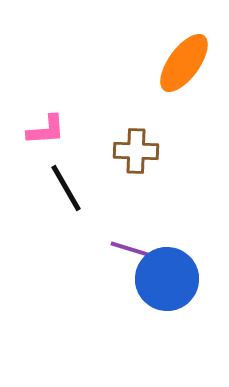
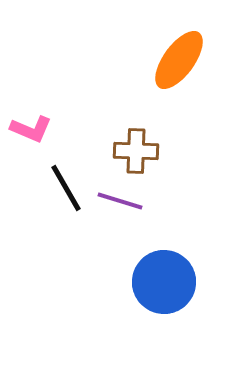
orange ellipse: moved 5 px left, 3 px up
pink L-shape: moved 15 px left, 1 px up; rotated 27 degrees clockwise
purple line: moved 13 px left, 49 px up
blue circle: moved 3 px left, 3 px down
